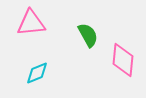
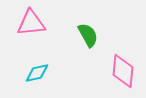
pink diamond: moved 11 px down
cyan diamond: rotated 10 degrees clockwise
